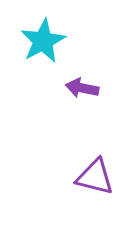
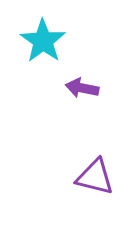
cyan star: rotated 9 degrees counterclockwise
